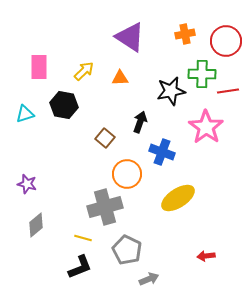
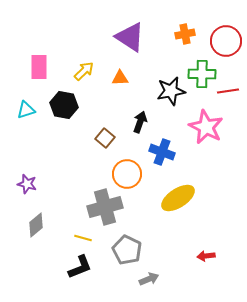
cyan triangle: moved 1 px right, 4 px up
pink star: rotated 8 degrees counterclockwise
